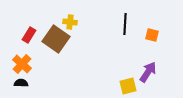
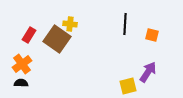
yellow cross: moved 2 px down
brown square: moved 1 px right
orange cross: rotated 12 degrees clockwise
